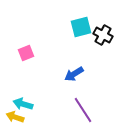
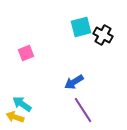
blue arrow: moved 8 px down
cyan arrow: moved 1 px left; rotated 18 degrees clockwise
